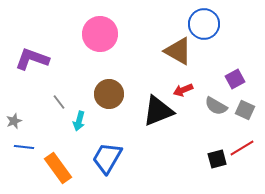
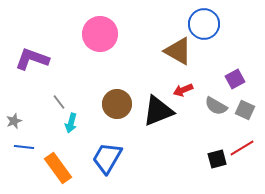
brown circle: moved 8 px right, 10 px down
cyan arrow: moved 8 px left, 2 px down
